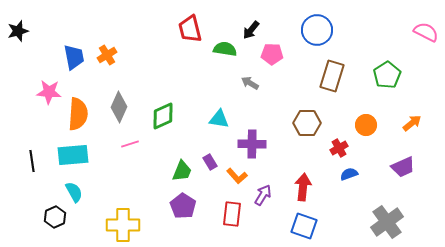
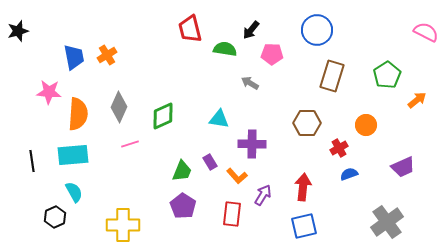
orange arrow: moved 5 px right, 23 px up
blue square: rotated 32 degrees counterclockwise
